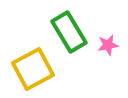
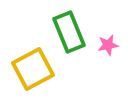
green rectangle: rotated 9 degrees clockwise
